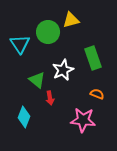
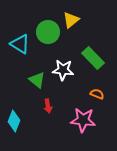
yellow triangle: rotated 24 degrees counterclockwise
cyan triangle: rotated 25 degrees counterclockwise
green rectangle: rotated 25 degrees counterclockwise
white star: rotated 30 degrees clockwise
red arrow: moved 2 px left, 8 px down
cyan diamond: moved 10 px left, 4 px down
